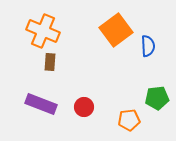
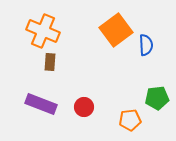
blue semicircle: moved 2 px left, 1 px up
orange pentagon: moved 1 px right
